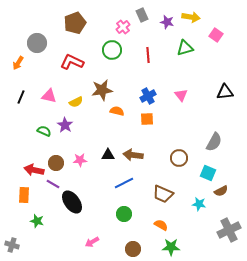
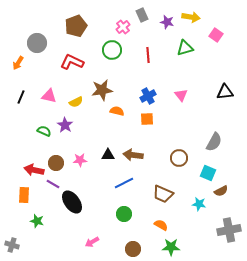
brown pentagon at (75, 23): moved 1 px right, 3 px down
gray cross at (229, 230): rotated 15 degrees clockwise
